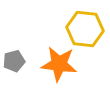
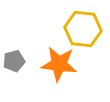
yellow hexagon: moved 2 px left
